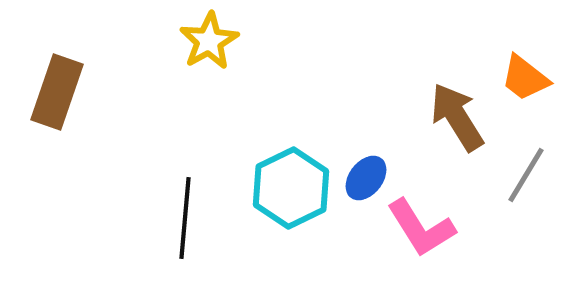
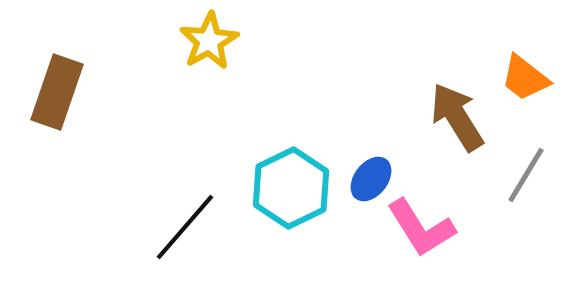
blue ellipse: moved 5 px right, 1 px down
black line: moved 9 px down; rotated 36 degrees clockwise
